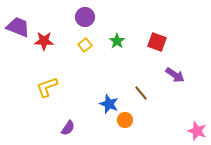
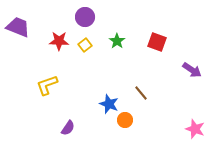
red star: moved 15 px right
purple arrow: moved 17 px right, 5 px up
yellow L-shape: moved 2 px up
pink star: moved 2 px left, 2 px up
